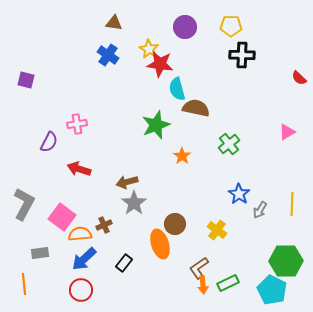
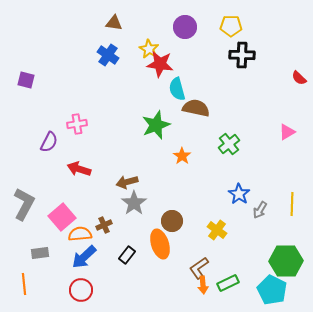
pink square: rotated 12 degrees clockwise
brown circle: moved 3 px left, 3 px up
blue arrow: moved 2 px up
black rectangle: moved 3 px right, 8 px up
